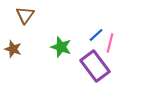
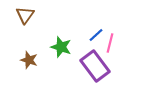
brown star: moved 16 px right, 11 px down
